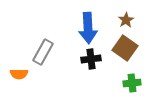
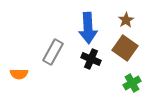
gray rectangle: moved 10 px right
black cross: rotated 30 degrees clockwise
green cross: rotated 24 degrees counterclockwise
